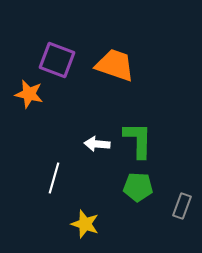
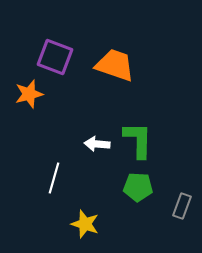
purple square: moved 2 px left, 3 px up
orange star: rotated 28 degrees counterclockwise
